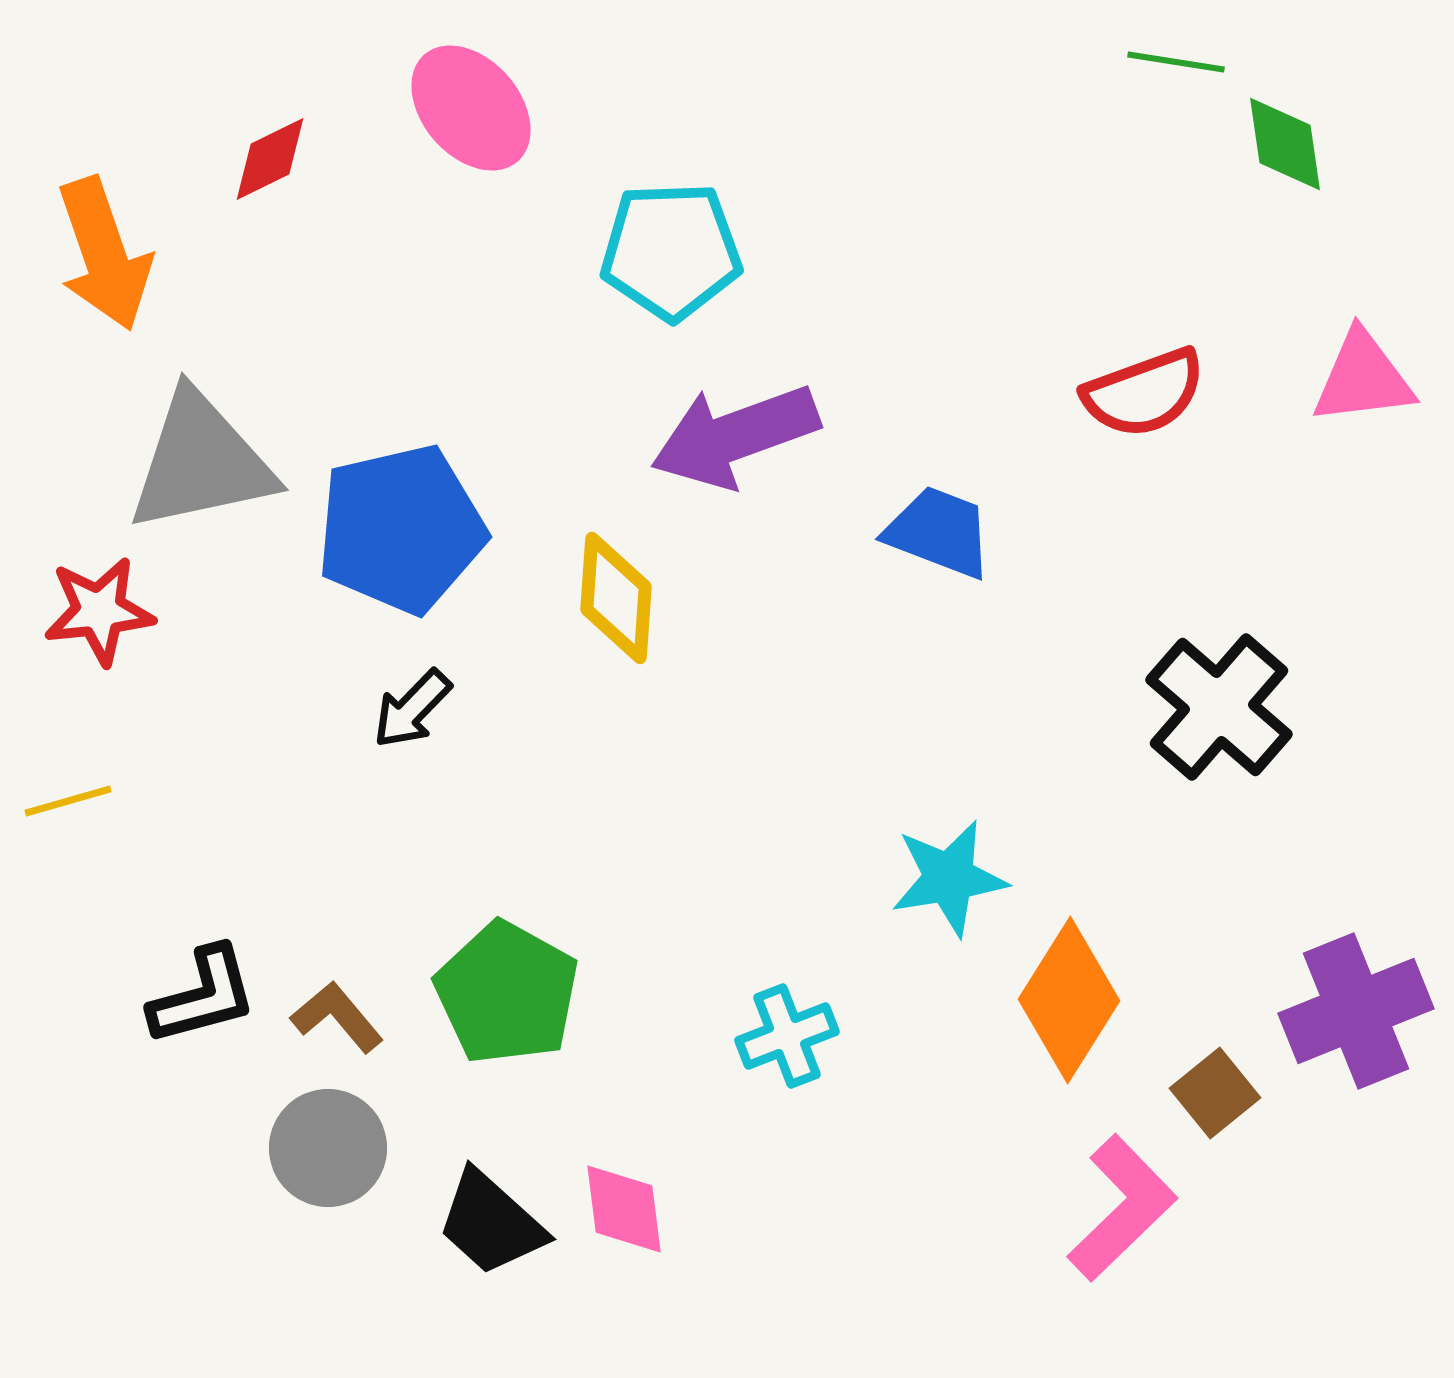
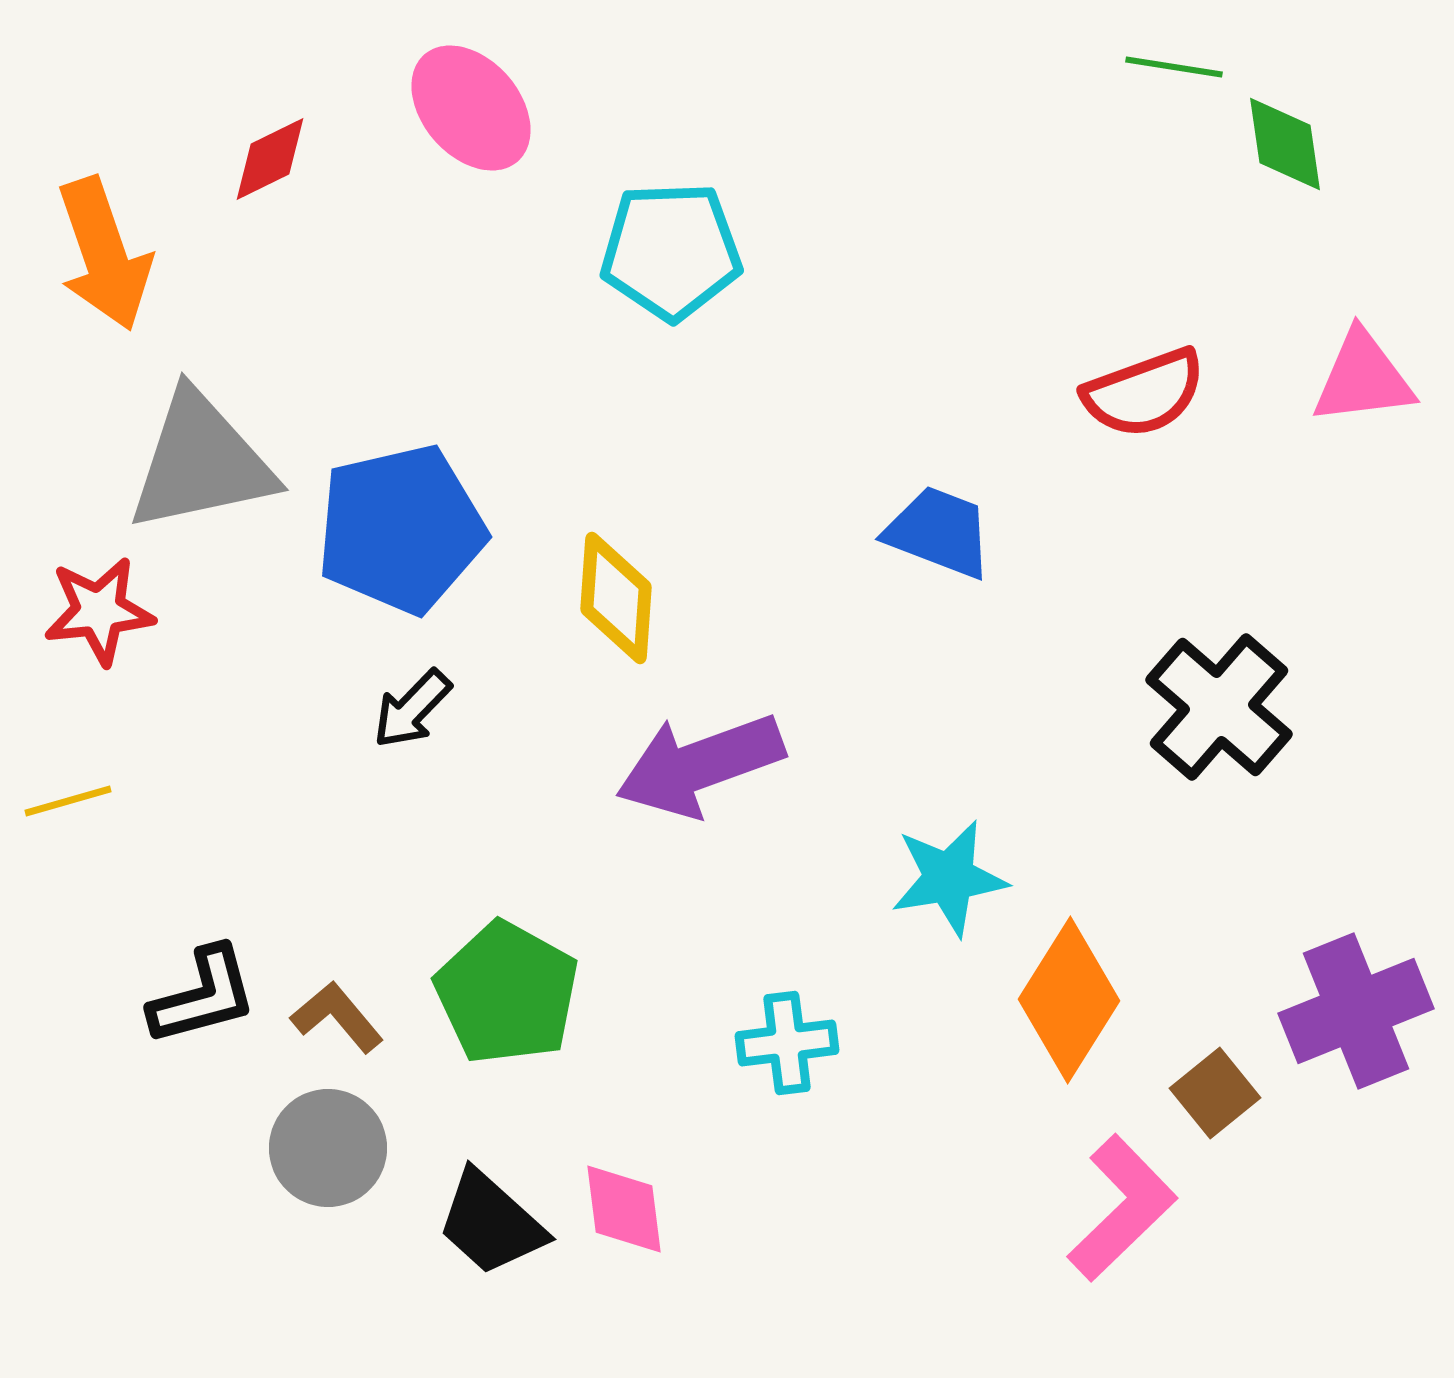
green line: moved 2 px left, 5 px down
purple arrow: moved 35 px left, 329 px down
cyan cross: moved 7 px down; rotated 14 degrees clockwise
